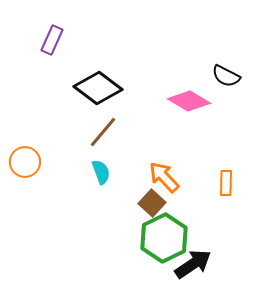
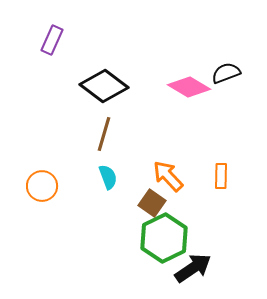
black semicircle: moved 3 px up; rotated 132 degrees clockwise
black diamond: moved 6 px right, 2 px up
pink diamond: moved 14 px up
brown line: moved 1 px right, 2 px down; rotated 24 degrees counterclockwise
orange circle: moved 17 px right, 24 px down
cyan semicircle: moved 7 px right, 5 px down
orange arrow: moved 4 px right, 1 px up
orange rectangle: moved 5 px left, 7 px up
brown square: rotated 8 degrees counterclockwise
black arrow: moved 4 px down
